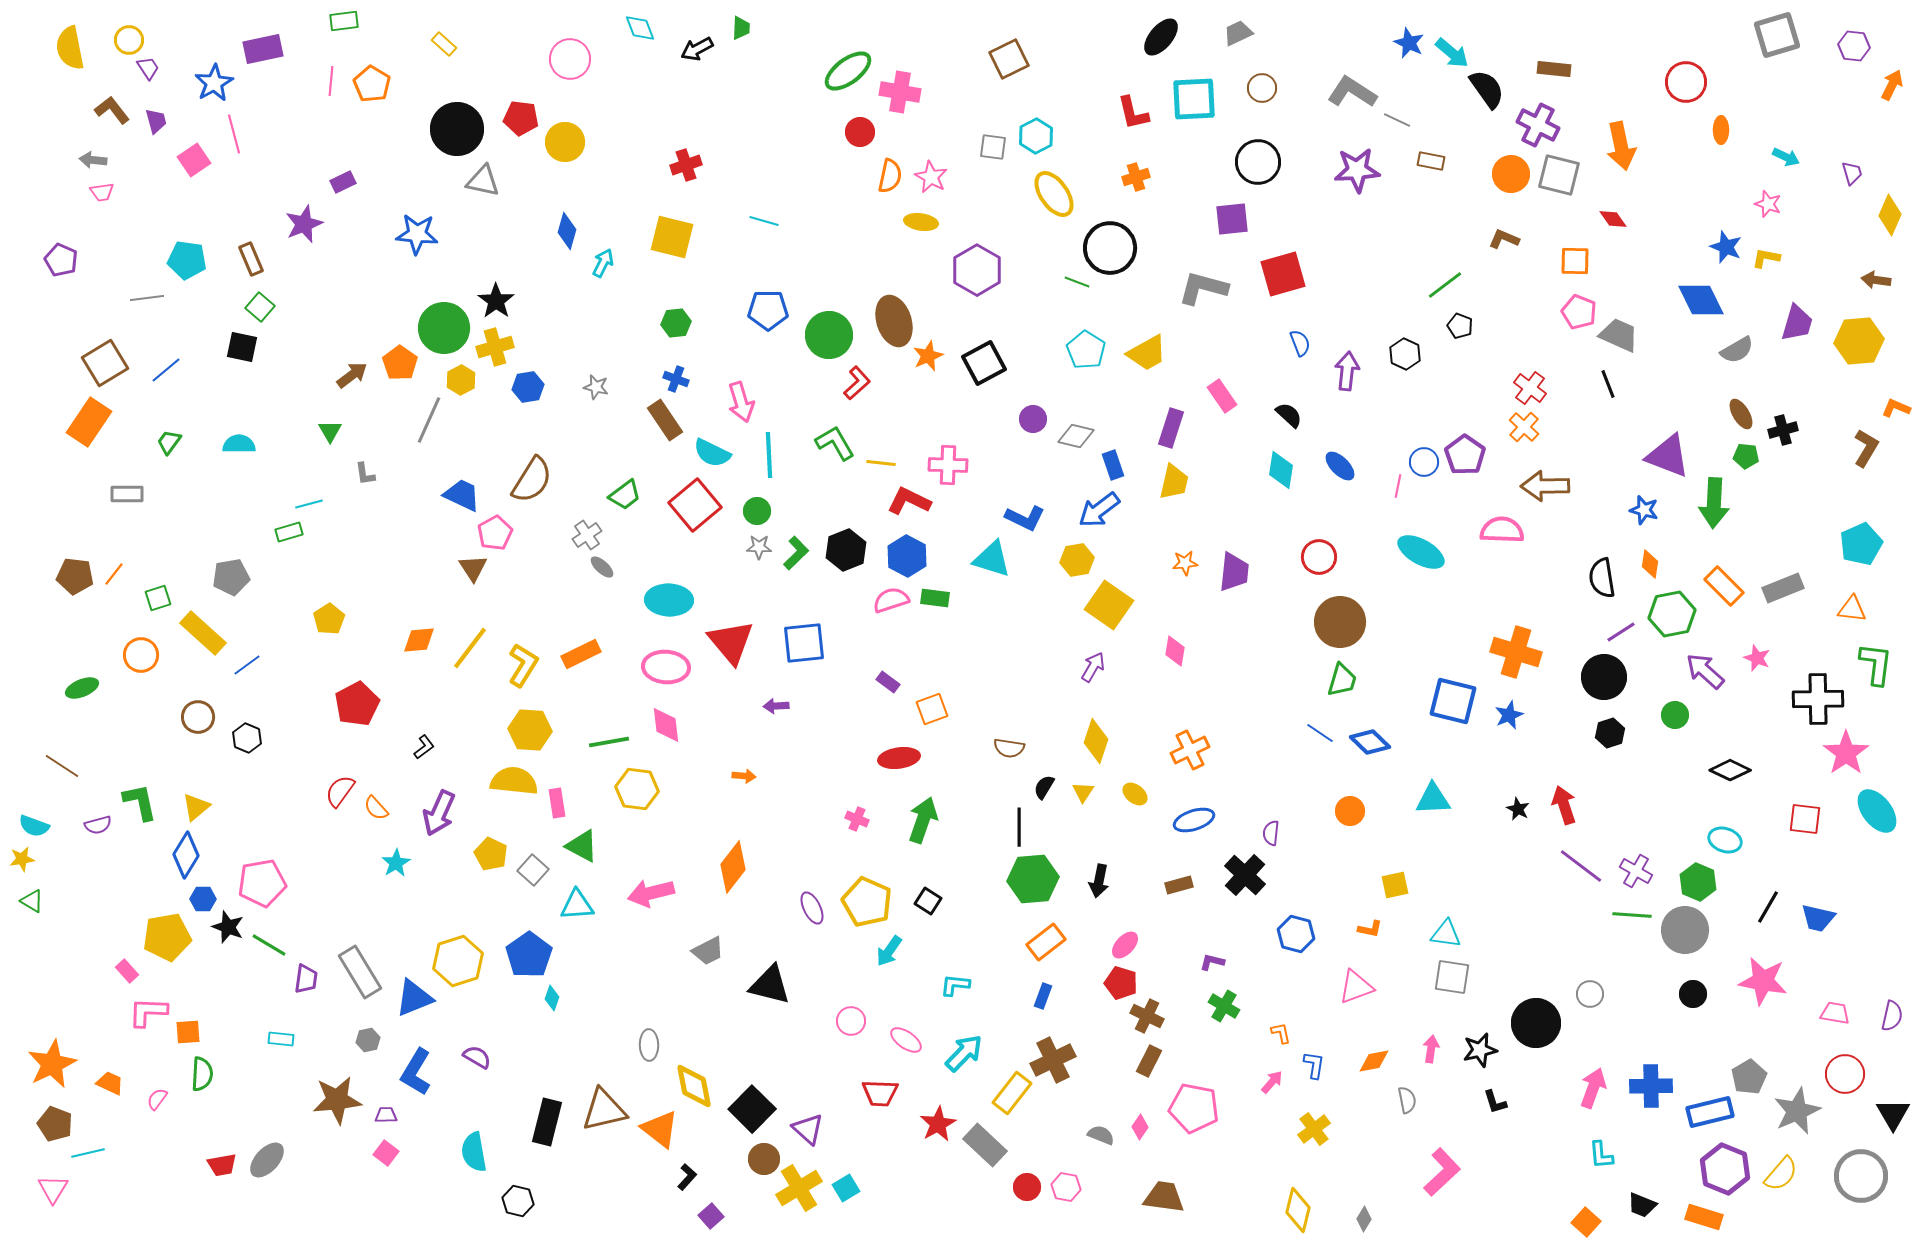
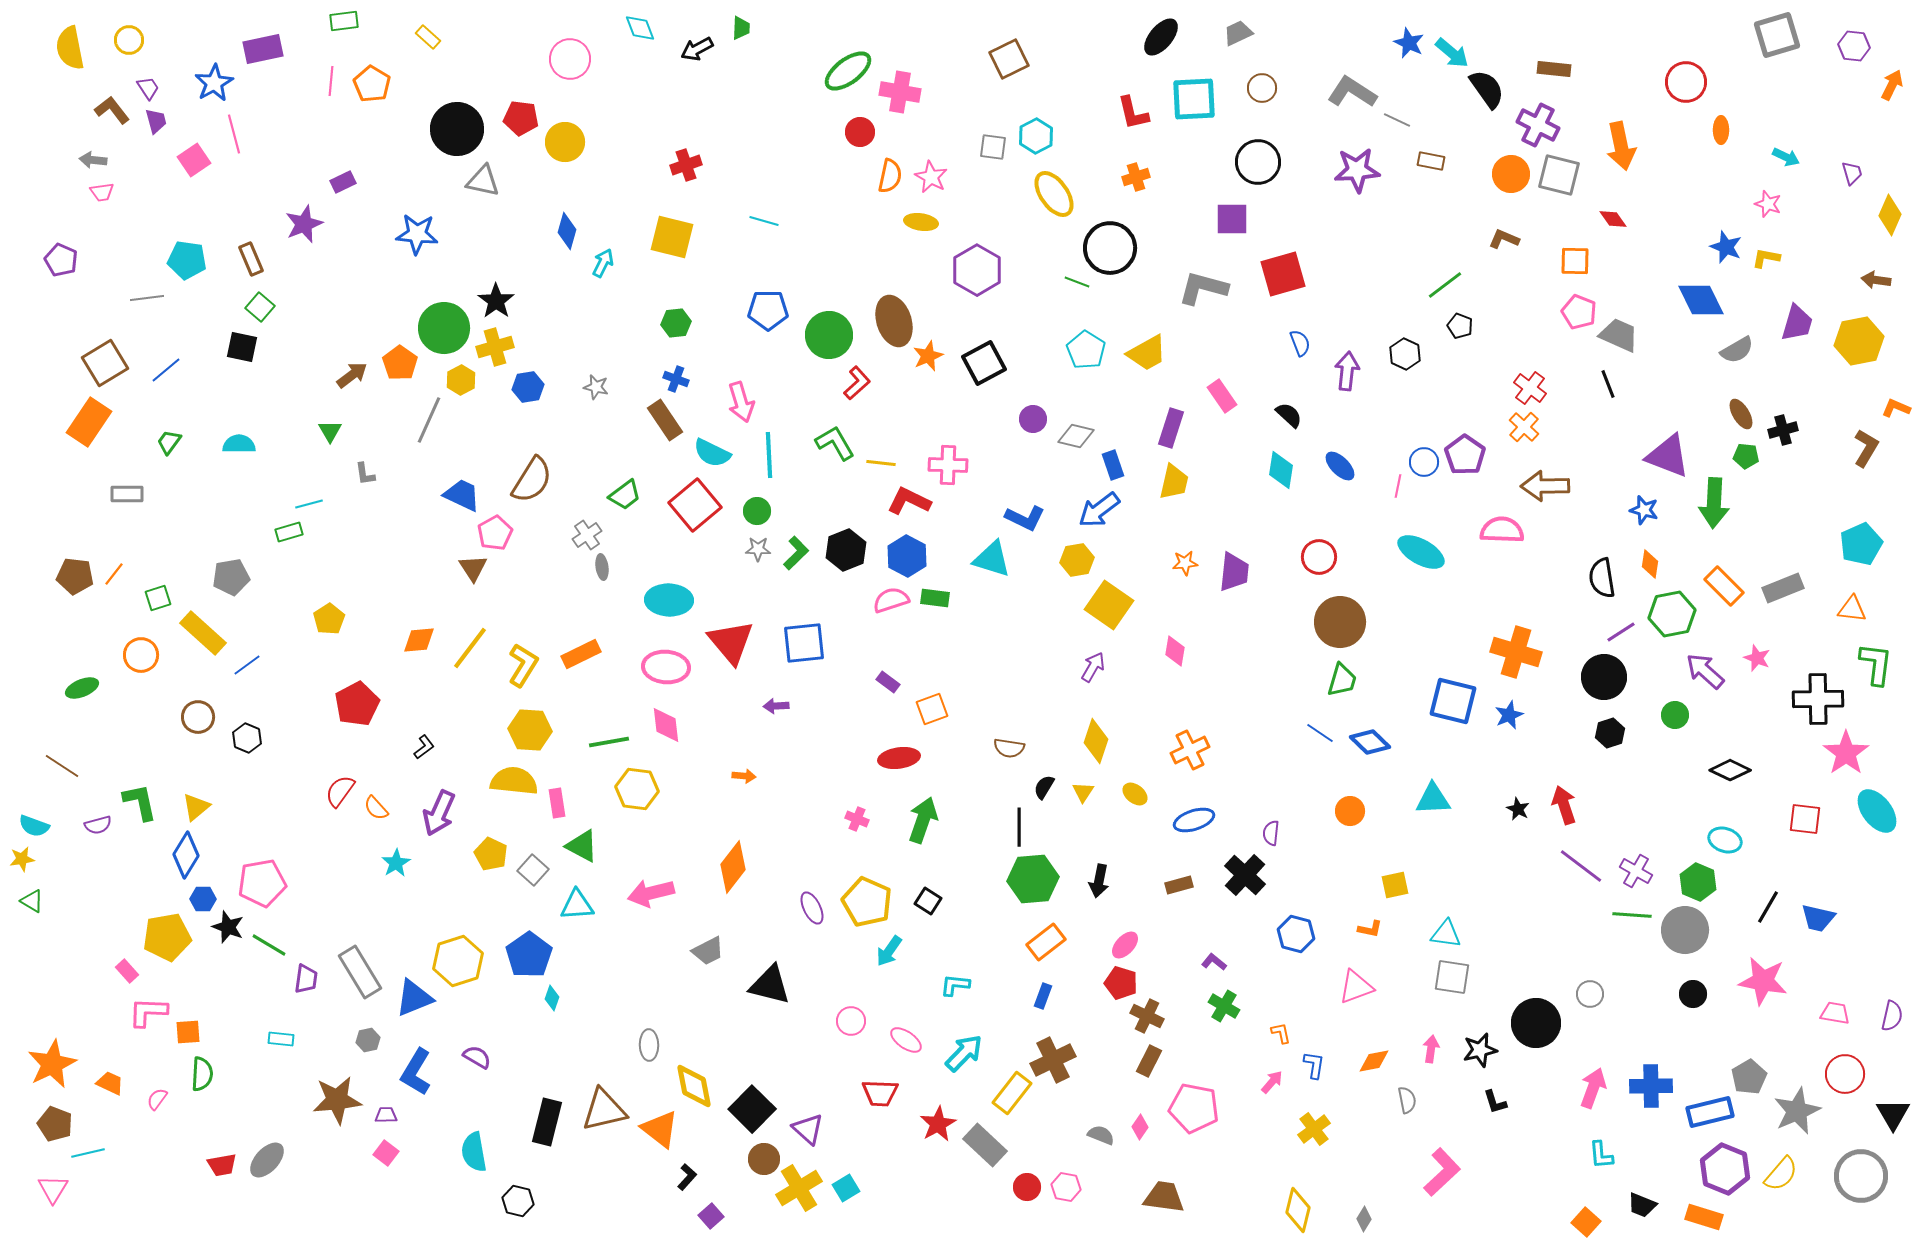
yellow rectangle at (444, 44): moved 16 px left, 7 px up
purple trapezoid at (148, 68): moved 20 px down
purple square at (1232, 219): rotated 6 degrees clockwise
yellow hexagon at (1859, 341): rotated 6 degrees counterclockwise
gray star at (759, 547): moved 1 px left, 2 px down
gray ellipse at (602, 567): rotated 40 degrees clockwise
purple L-shape at (1212, 962): moved 2 px right; rotated 25 degrees clockwise
